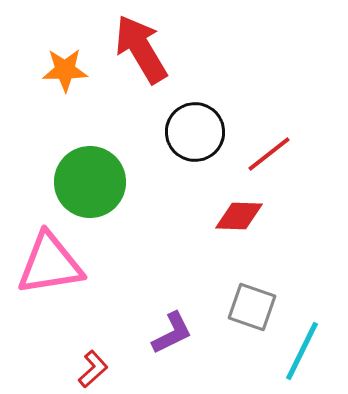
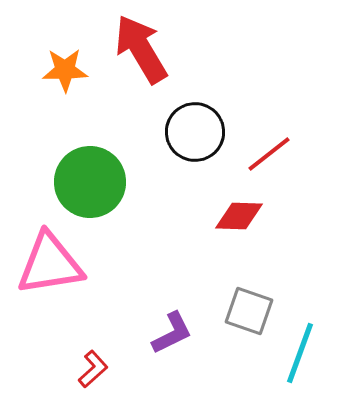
gray square: moved 3 px left, 4 px down
cyan line: moved 2 px left, 2 px down; rotated 6 degrees counterclockwise
